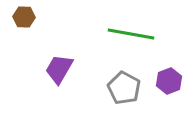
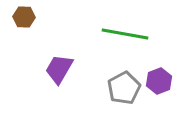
green line: moved 6 px left
purple hexagon: moved 10 px left
gray pentagon: rotated 16 degrees clockwise
